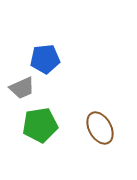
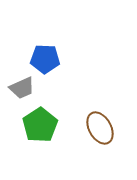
blue pentagon: rotated 8 degrees clockwise
green pentagon: rotated 24 degrees counterclockwise
